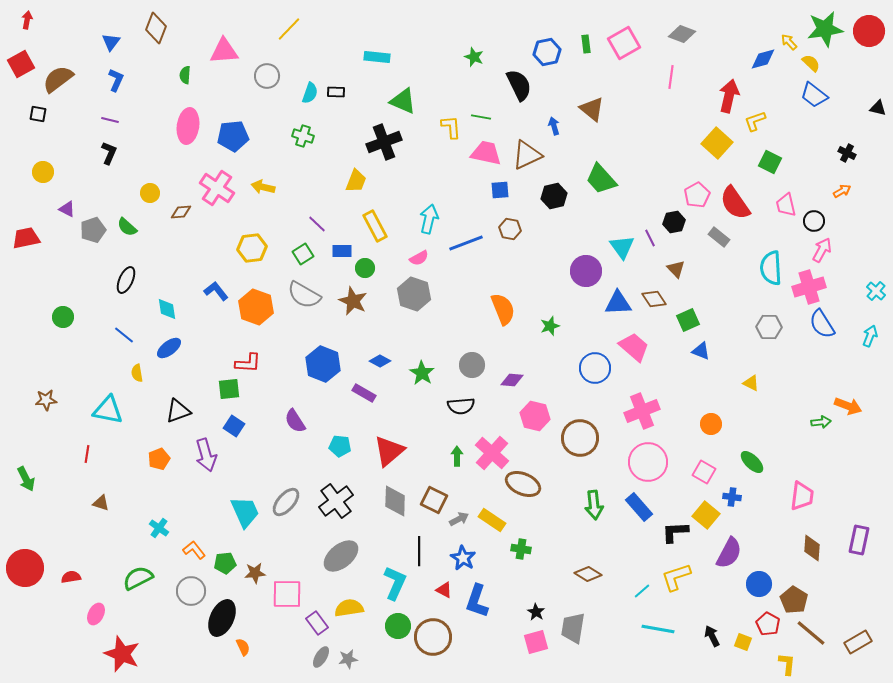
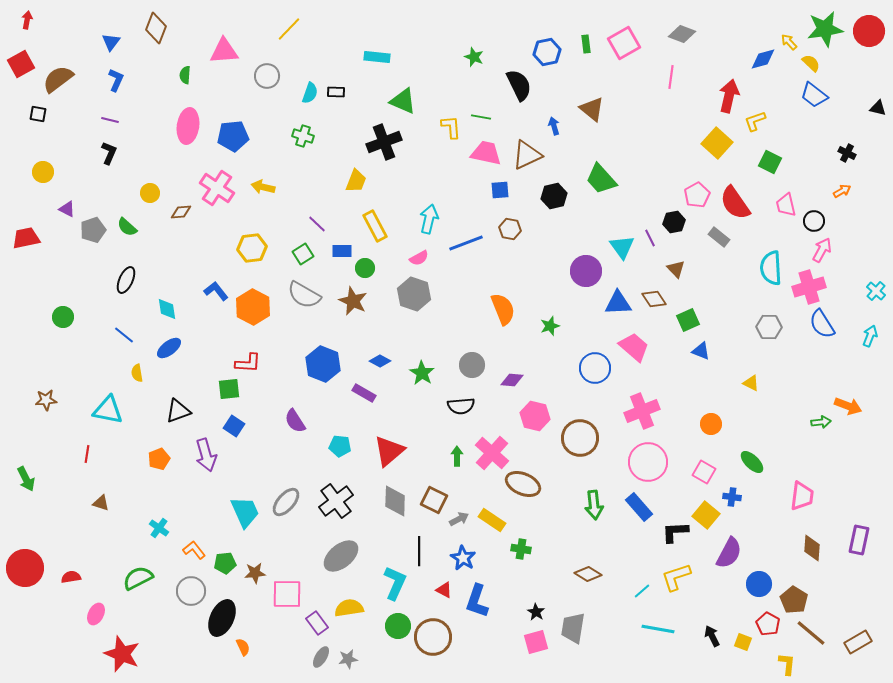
orange hexagon at (256, 307): moved 3 px left; rotated 8 degrees clockwise
